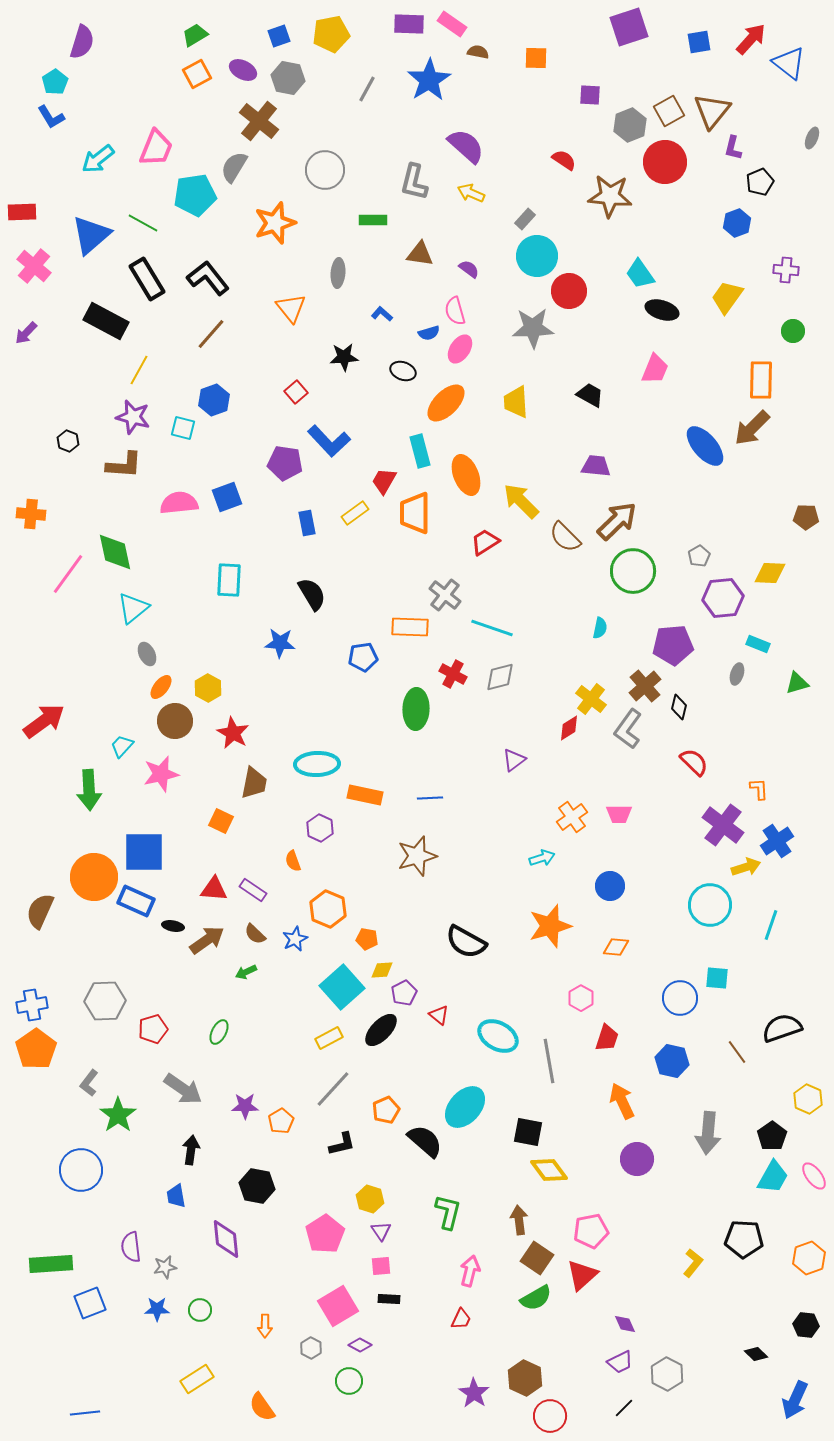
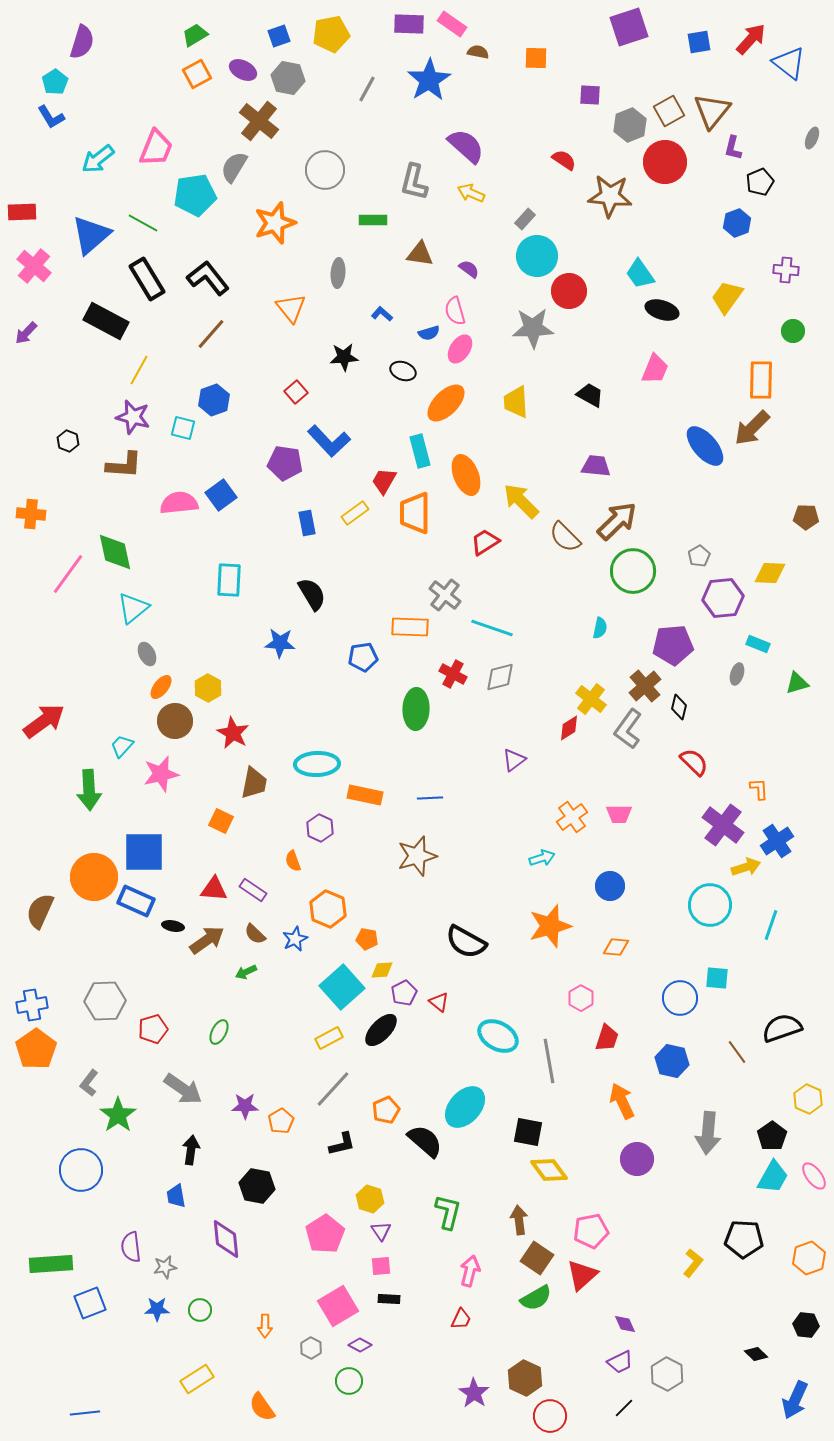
blue square at (227, 497): moved 6 px left, 2 px up; rotated 16 degrees counterclockwise
red triangle at (439, 1015): moved 13 px up
